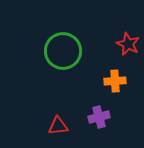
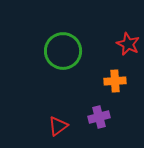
red triangle: rotated 30 degrees counterclockwise
